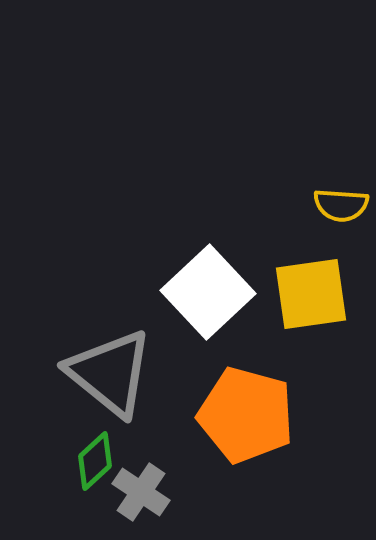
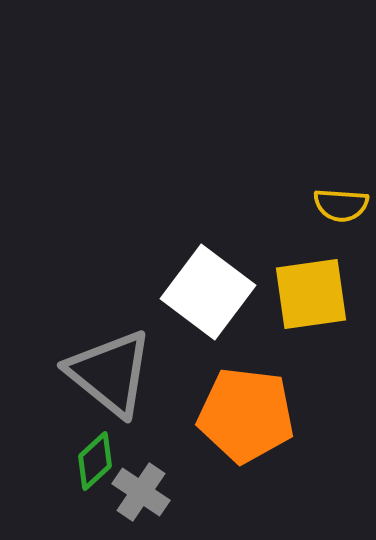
white square: rotated 10 degrees counterclockwise
orange pentagon: rotated 8 degrees counterclockwise
